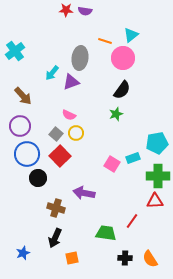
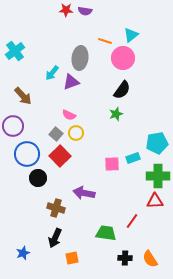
purple circle: moved 7 px left
pink square: rotated 35 degrees counterclockwise
